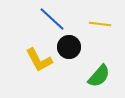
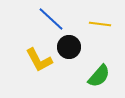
blue line: moved 1 px left
